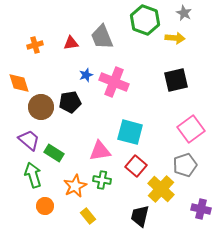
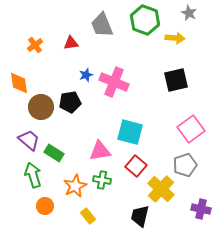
gray star: moved 5 px right
gray trapezoid: moved 12 px up
orange cross: rotated 21 degrees counterclockwise
orange diamond: rotated 10 degrees clockwise
